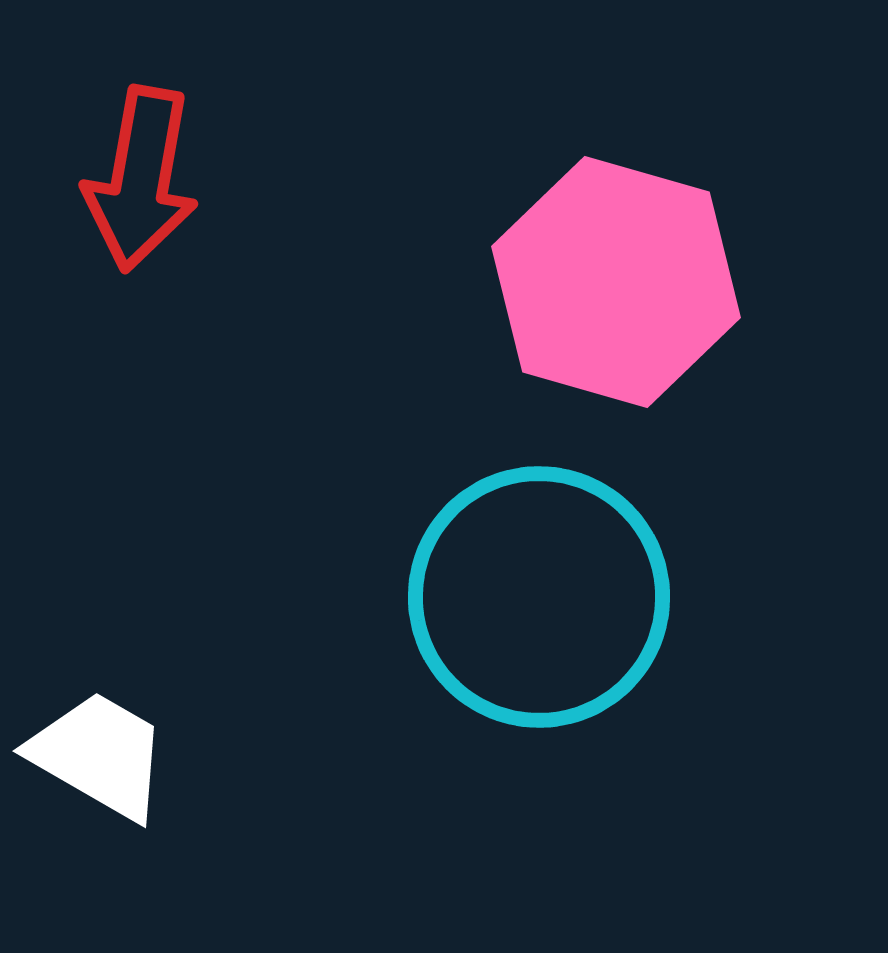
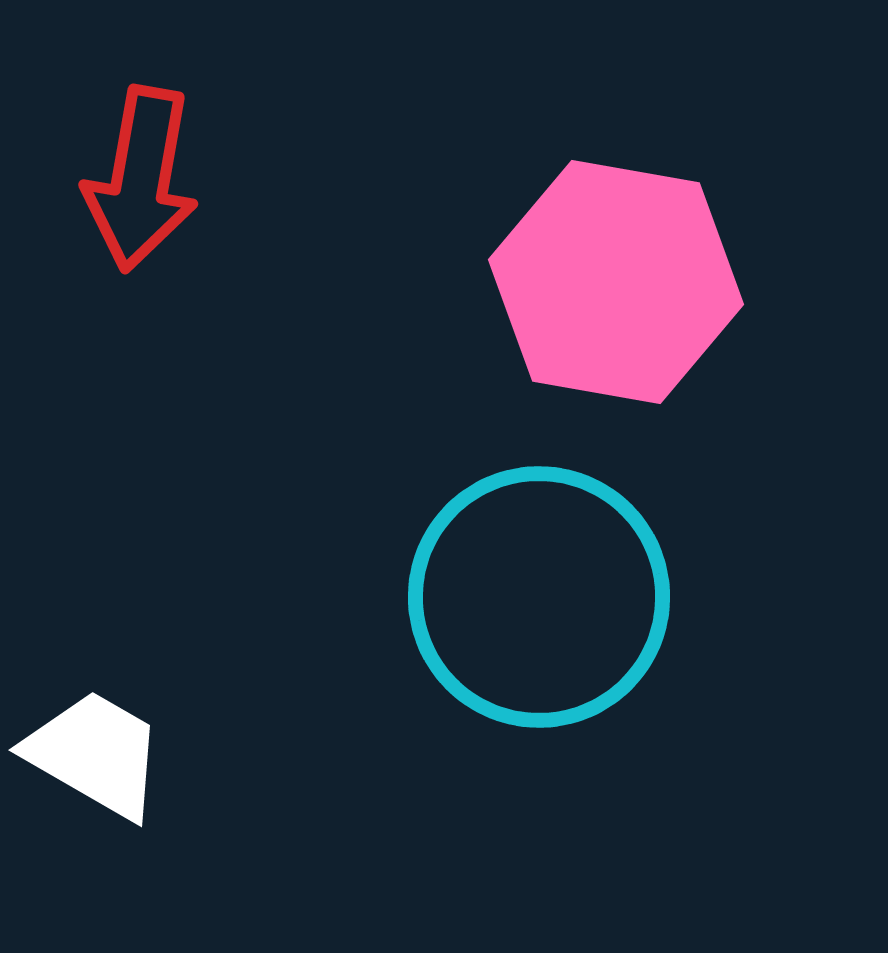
pink hexagon: rotated 6 degrees counterclockwise
white trapezoid: moved 4 px left, 1 px up
